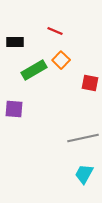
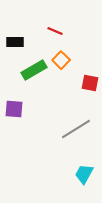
gray line: moved 7 px left, 9 px up; rotated 20 degrees counterclockwise
